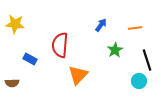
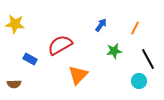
orange line: rotated 56 degrees counterclockwise
red semicircle: rotated 55 degrees clockwise
green star: moved 1 px left, 1 px down; rotated 21 degrees clockwise
black line: moved 1 px right, 1 px up; rotated 10 degrees counterclockwise
brown semicircle: moved 2 px right, 1 px down
